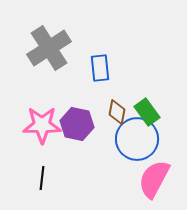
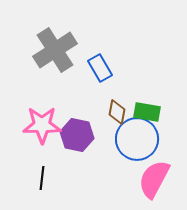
gray cross: moved 6 px right, 2 px down
blue rectangle: rotated 24 degrees counterclockwise
green rectangle: rotated 44 degrees counterclockwise
purple hexagon: moved 11 px down
